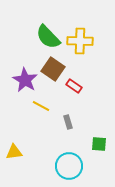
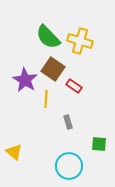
yellow cross: rotated 15 degrees clockwise
yellow line: moved 5 px right, 7 px up; rotated 66 degrees clockwise
yellow triangle: rotated 48 degrees clockwise
